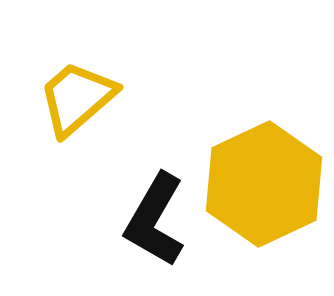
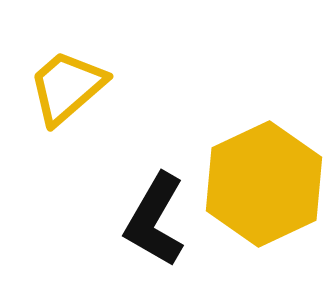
yellow trapezoid: moved 10 px left, 11 px up
